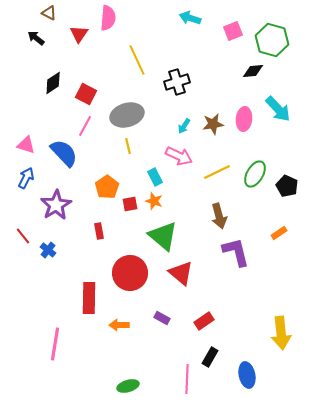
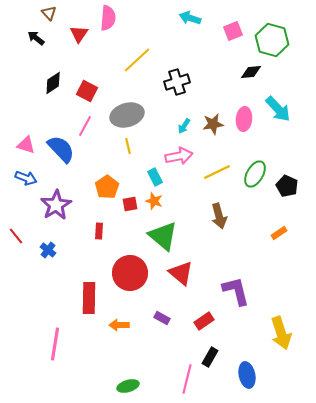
brown triangle at (49, 13): rotated 21 degrees clockwise
yellow line at (137, 60): rotated 72 degrees clockwise
black diamond at (253, 71): moved 2 px left, 1 px down
red square at (86, 94): moved 1 px right, 3 px up
blue semicircle at (64, 153): moved 3 px left, 4 px up
pink arrow at (179, 156): rotated 36 degrees counterclockwise
blue arrow at (26, 178): rotated 85 degrees clockwise
red rectangle at (99, 231): rotated 14 degrees clockwise
red line at (23, 236): moved 7 px left
purple L-shape at (236, 252): moved 39 px down
yellow arrow at (281, 333): rotated 12 degrees counterclockwise
pink line at (187, 379): rotated 12 degrees clockwise
